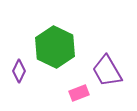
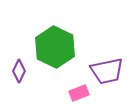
purple trapezoid: rotated 72 degrees counterclockwise
